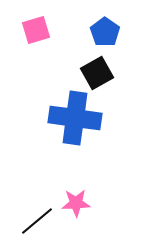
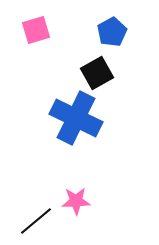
blue pentagon: moved 7 px right; rotated 8 degrees clockwise
blue cross: moved 1 px right; rotated 18 degrees clockwise
pink star: moved 2 px up
black line: moved 1 px left
